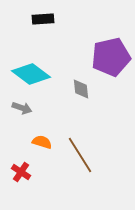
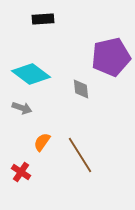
orange semicircle: rotated 72 degrees counterclockwise
